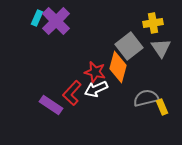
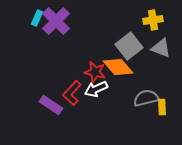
yellow cross: moved 3 px up
gray triangle: rotated 35 degrees counterclockwise
orange diamond: rotated 56 degrees counterclockwise
yellow rectangle: rotated 21 degrees clockwise
